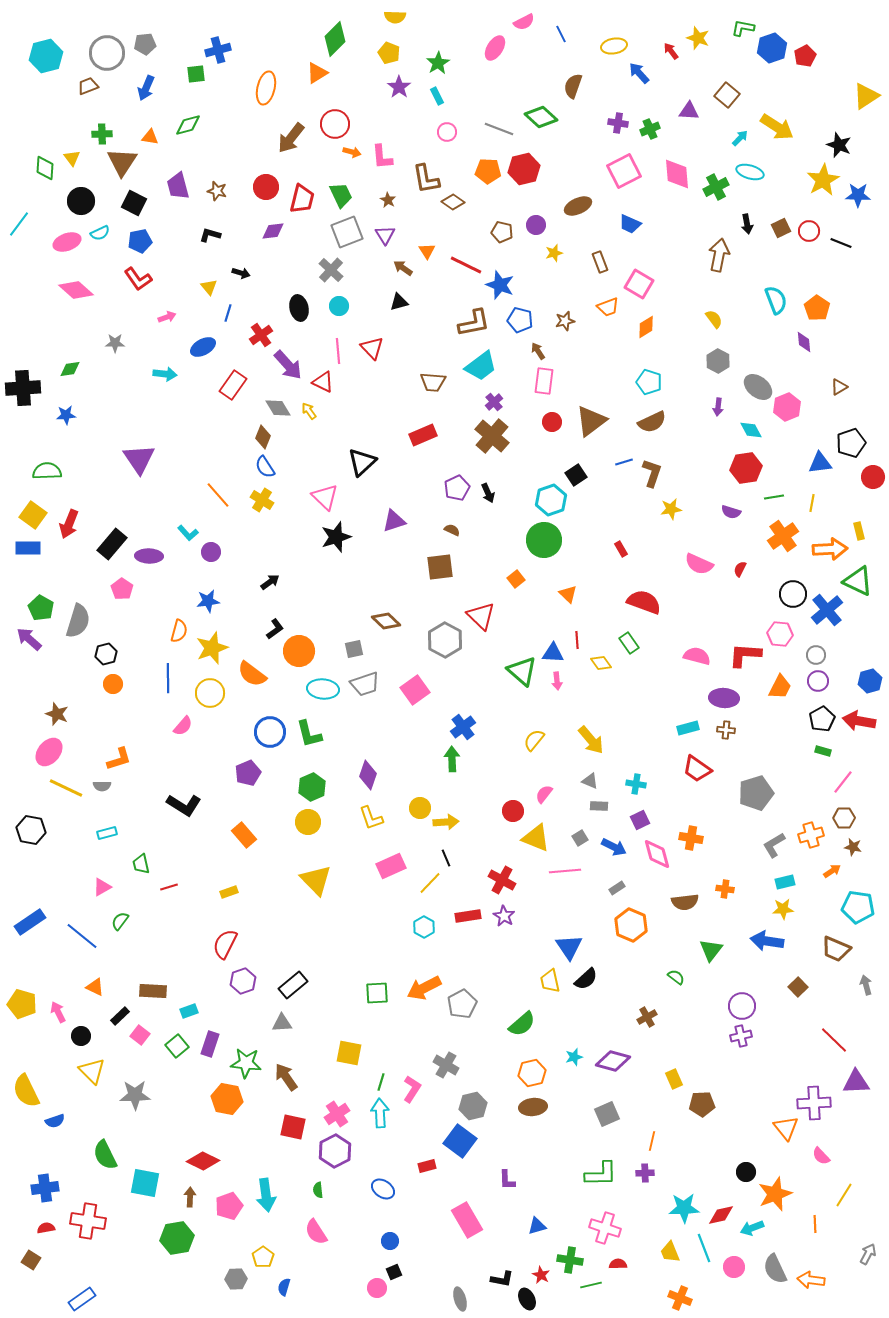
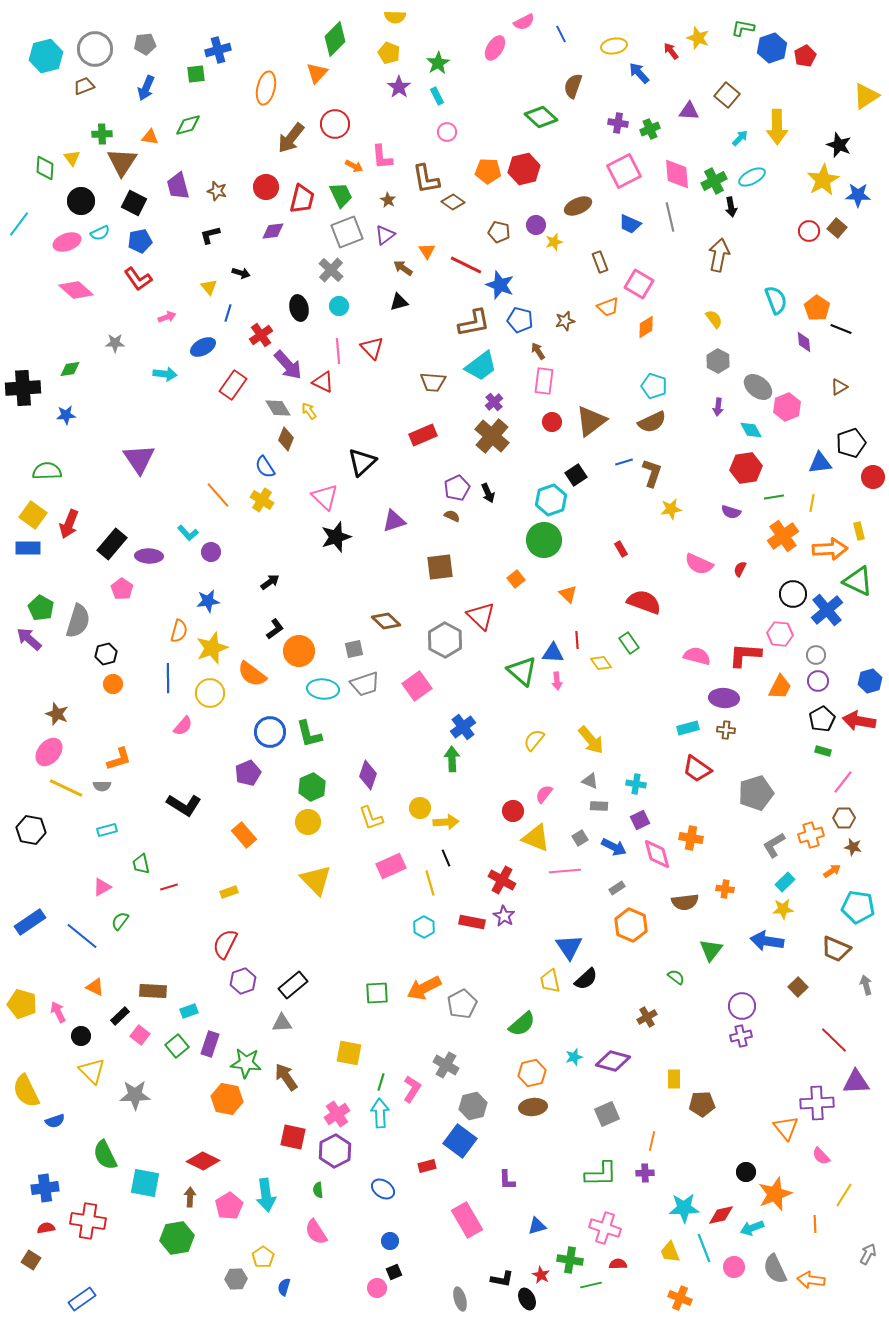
gray circle at (107, 53): moved 12 px left, 4 px up
orange triangle at (317, 73): rotated 15 degrees counterclockwise
brown trapezoid at (88, 86): moved 4 px left
yellow arrow at (777, 127): rotated 56 degrees clockwise
gray line at (499, 129): moved 171 px right, 88 px down; rotated 56 degrees clockwise
orange arrow at (352, 152): moved 2 px right, 14 px down; rotated 12 degrees clockwise
cyan ellipse at (750, 172): moved 2 px right, 5 px down; rotated 44 degrees counterclockwise
green cross at (716, 187): moved 2 px left, 6 px up
black arrow at (747, 224): moved 16 px left, 17 px up
brown square at (781, 228): moved 56 px right; rotated 24 degrees counterclockwise
brown pentagon at (502, 232): moved 3 px left
black L-shape at (210, 235): rotated 30 degrees counterclockwise
purple triangle at (385, 235): rotated 25 degrees clockwise
black line at (841, 243): moved 86 px down
yellow star at (554, 253): moved 11 px up
cyan pentagon at (649, 382): moved 5 px right, 4 px down
brown diamond at (263, 437): moved 23 px right, 2 px down
brown semicircle at (452, 530): moved 14 px up
pink square at (415, 690): moved 2 px right, 4 px up
cyan rectangle at (107, 833): moved 3 px up
cyan rectangle at (785, 882): rotated 30 degrees counterclockwise
yellow line at (430, 883): rotated 60 degrees counterclockwise
red rectangle at (468, 916): moved 4 px right, 6 px down; rotated 20 degrees clockwise
yellow rectangle at (674, 1079): rotated 24 degrees clockwise
purple cross at (814, 1103): moved 3 px right
red square at (293, 1127): moved 10 px down
pink pentagon at (229, 1206): rotated 12 degrees counterclockwise
